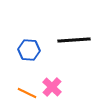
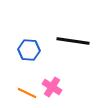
black line: moved 1 px left, 1 px down; rotated 12 degrees clockwise
pink cross: rotated 12 degrees counterclockwise
